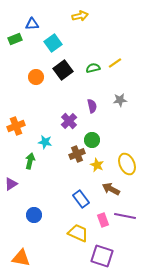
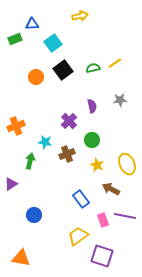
brown cross: moved 10 px left
yellow trapezoid: moved 3 px down; rotated 60 degrees counterclockwise
